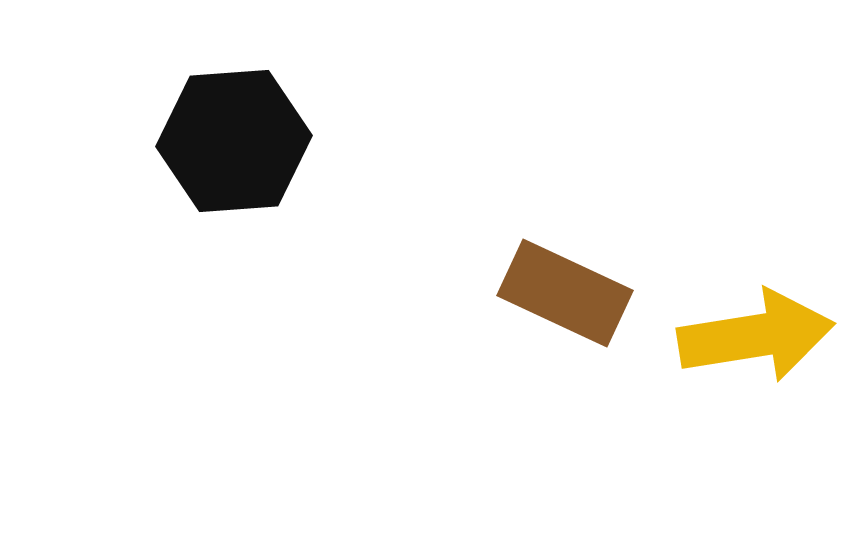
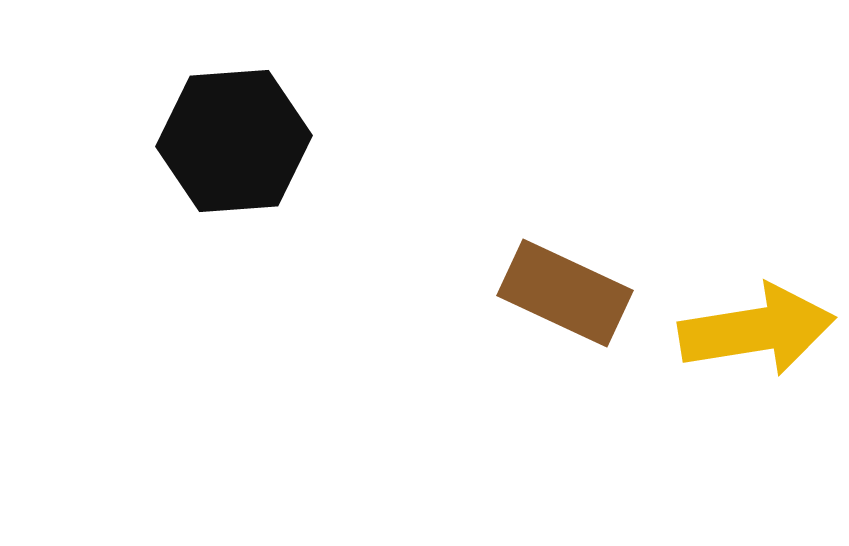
yellow arrow: moved 1 px right, 6 px up
